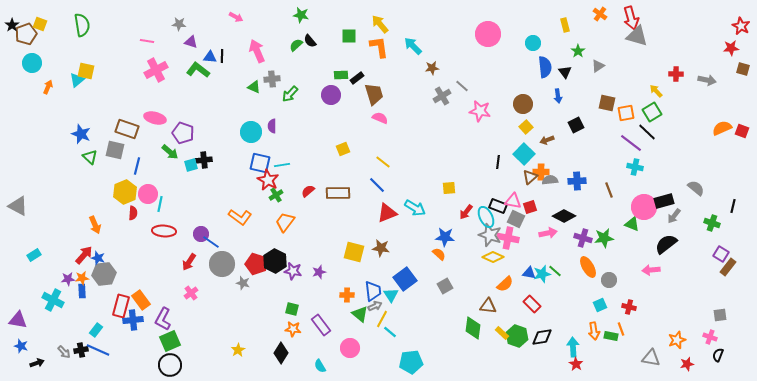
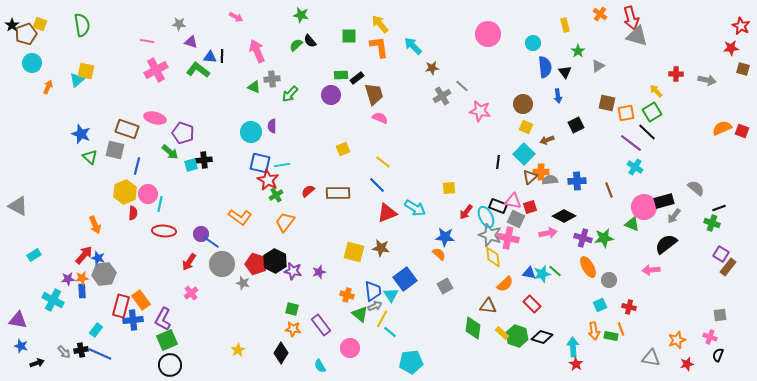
yellow square at (526, 127): rotated 24 degrees counterclockwise
cyan cross at (635, 167): rotated 21 degrees clockwise
black line at (733, 206): moved 14 px left, 2 px down; rotated 56 degrees clockwise
yellow diamond at (493, 257): rotated 60 degrees clockwise
orange cross at (347, 295): rotated 16 degrees clockwise
black diamond at (542, 337): rotated 25 degrees clockwise
green square at (170, 341): moved 3 px left, 1 px up
blue line at (98, 350): moved 2 px right, 4 px down
